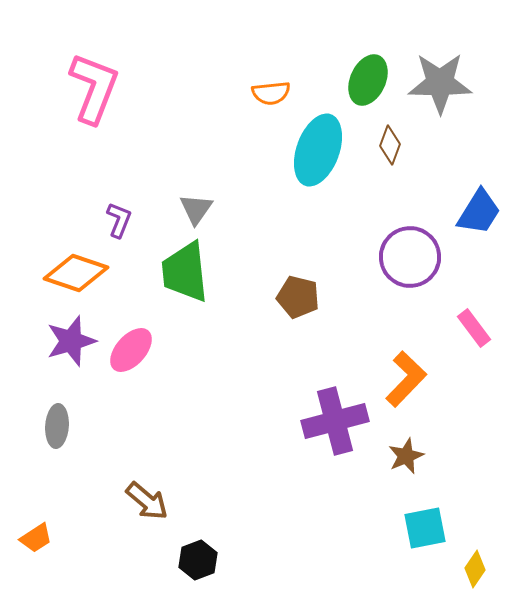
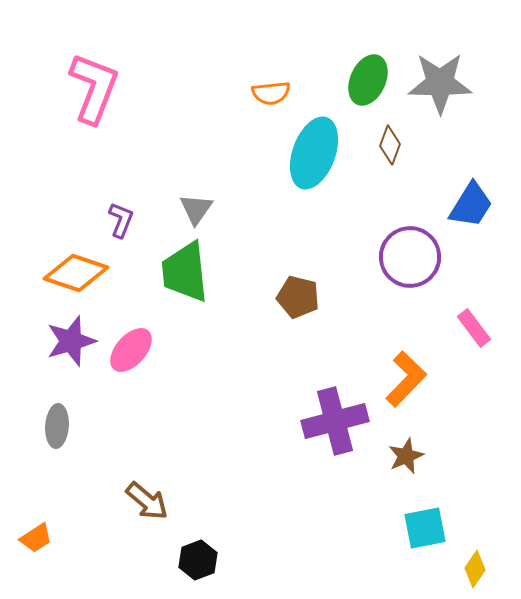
cyan ellipse: moved 4 px left, 3 px down
blue trapezoid: moved 8 px left, 7 px up
purple L-shape: moved 2 px right
